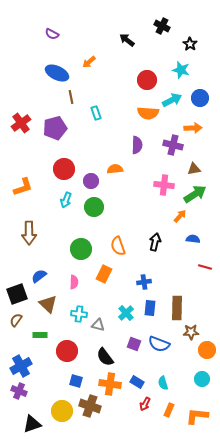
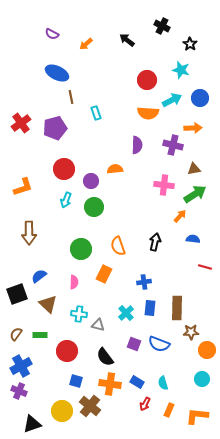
orange arrow at (89, 62): moved 3 px left, 18 px up
brown semicircle at (16, 320): moved 14 px down
brown cross at (90, 406): rotated 20 degrees clockwise
